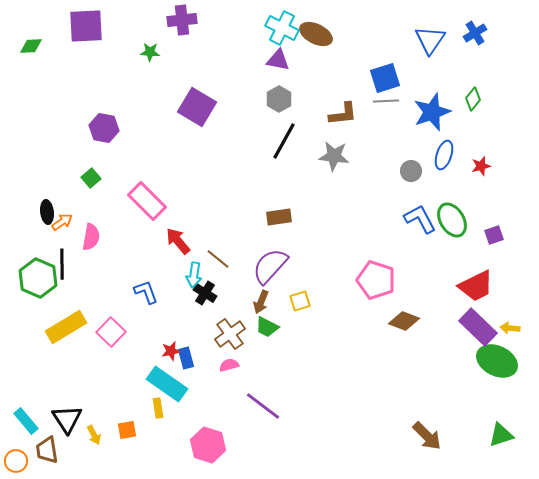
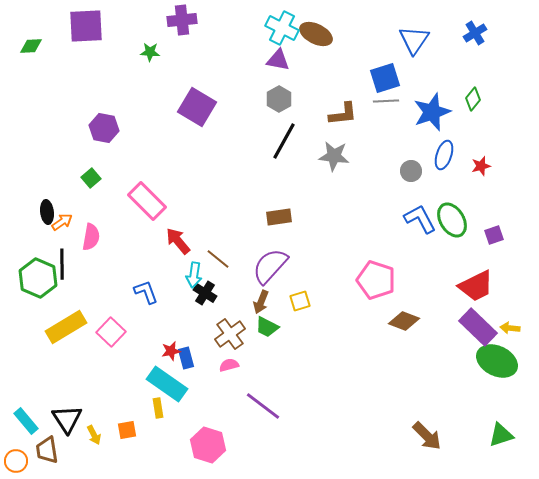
blue triangle at (430, 40): moved 16 px left
